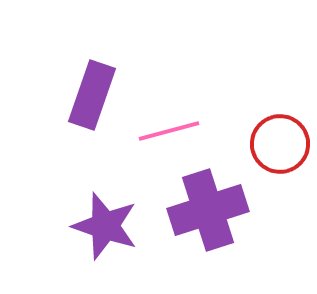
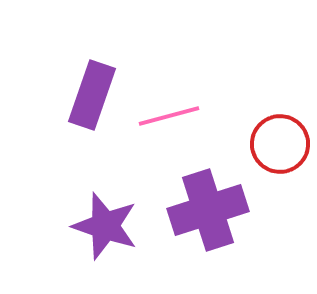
pink line: moved 15 px up
